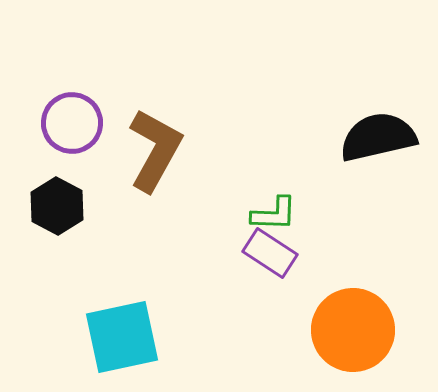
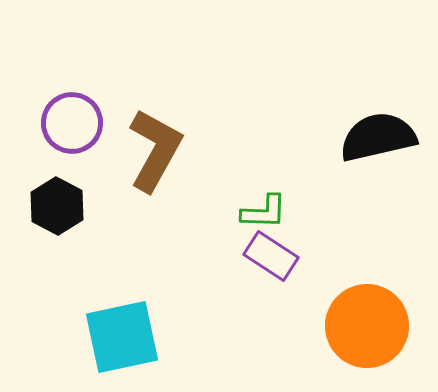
green L-shape: moved 10 px left, 2 px up
purple rectangle: moved 1 px right, 3 px down
orange circle: moved 14 px right, 4 px up
